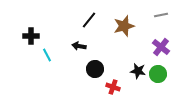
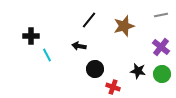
green circle: moved 4 px right
